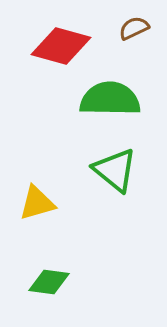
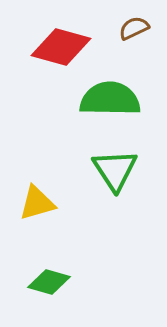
red diamond: moved 1 px down
green triangle: rotated 18 degrees clockwise
green diamond: rotated 9 degrees clockwise
